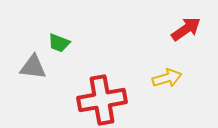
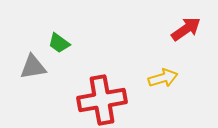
green trapezoid: rotated 15 degrees clockwise
gray triangle: rotated 16 degrees counterclockwise
yellow arrow: moved 4 px left
